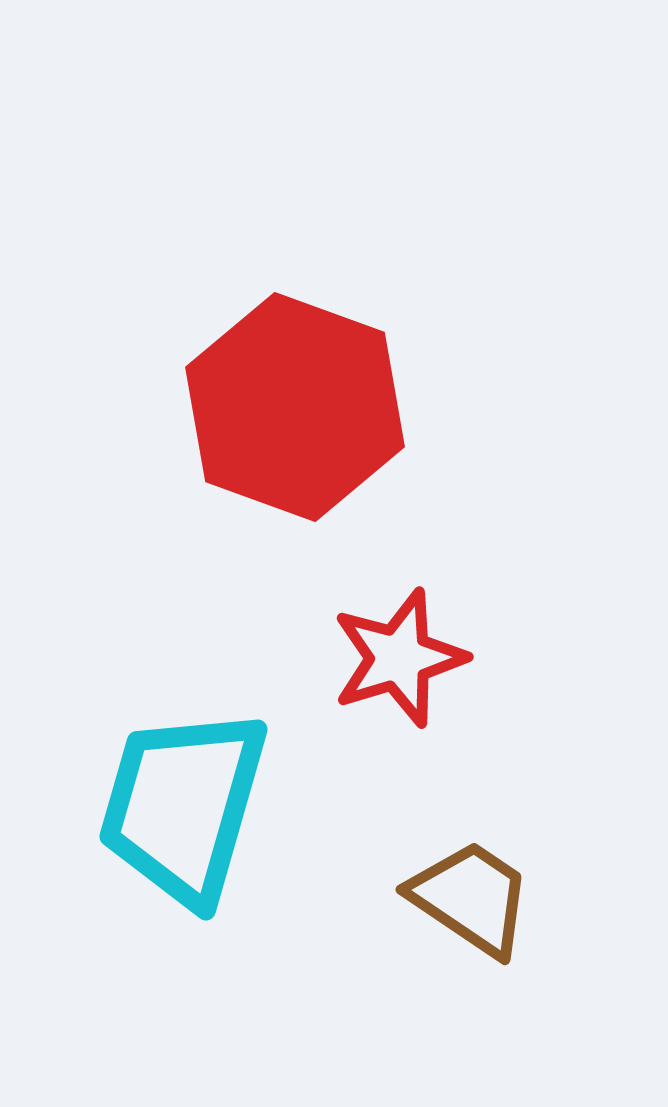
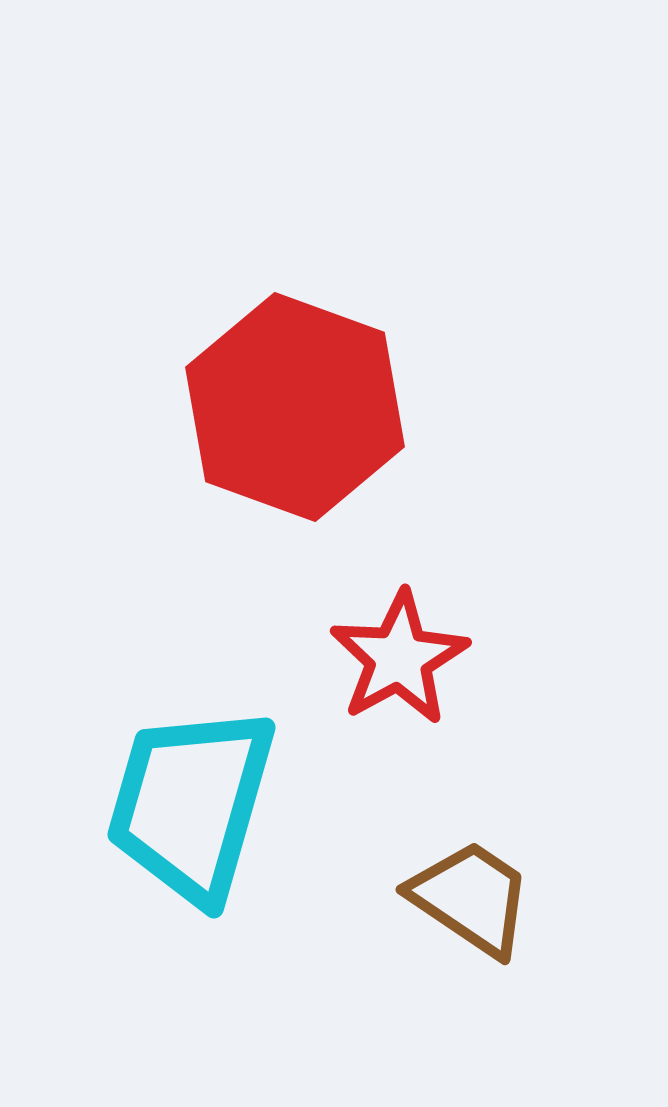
red star: rotated 12 degrees counterclockwise
cyan trapezoid: moved 8 px right, 2 px up
